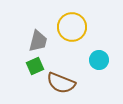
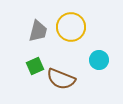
yellow circle: moved 1 px left
gray trapezoid: moved 10 px up
brown semicircle: moved 4 px up
